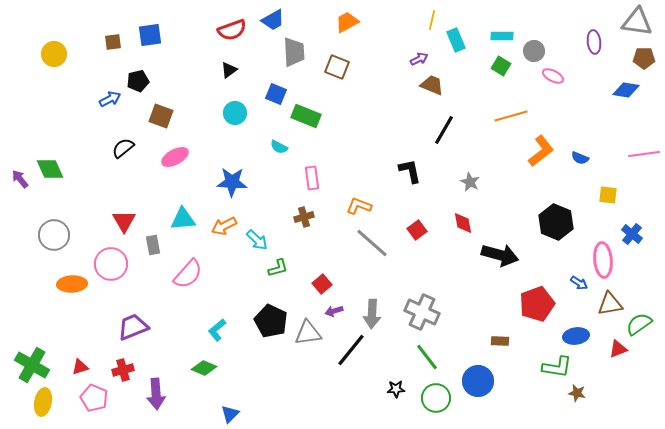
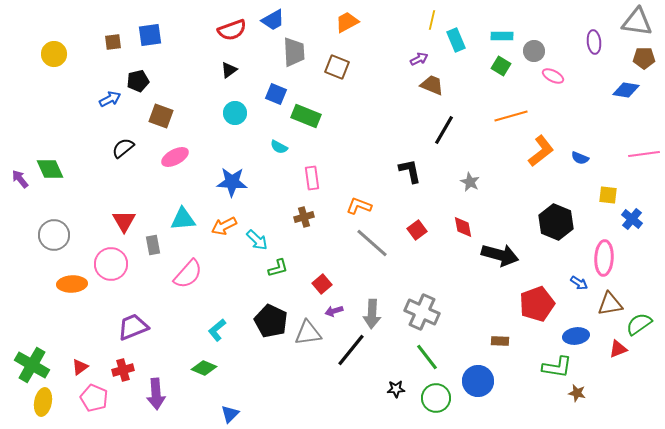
red diamond at (463, 223): moved 4 px down
blue cross at (632, 234): moved 15 px up
pink ellipse at (603, 260): moved 1 px right, 2 px up; rotated 8 degrees clockwise
red triangle at (80, 367): rotated 18 degrees counterclockwise
